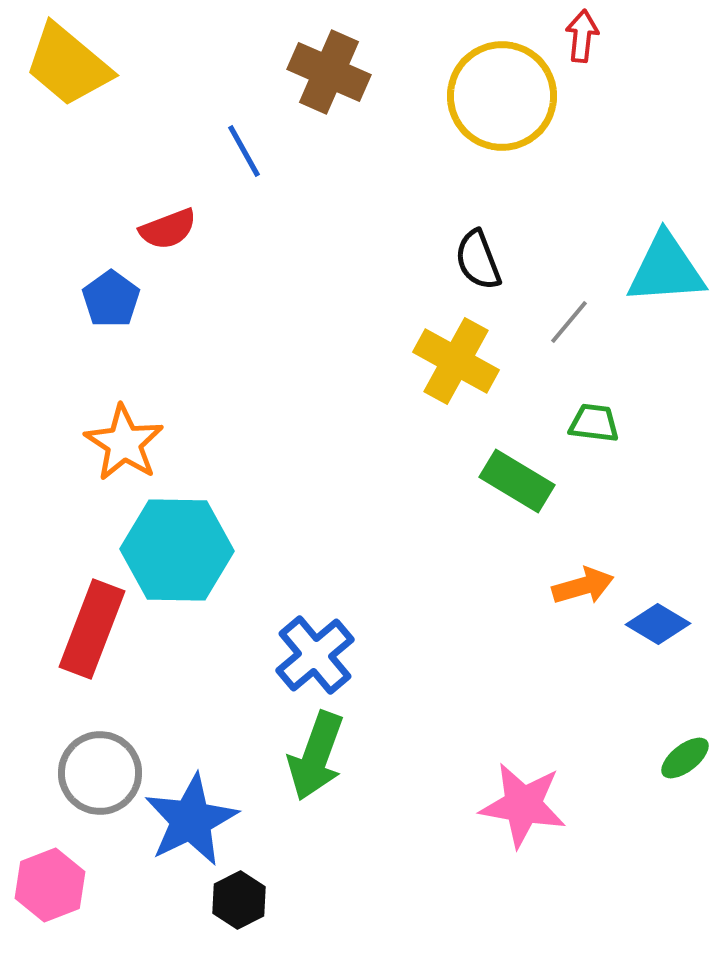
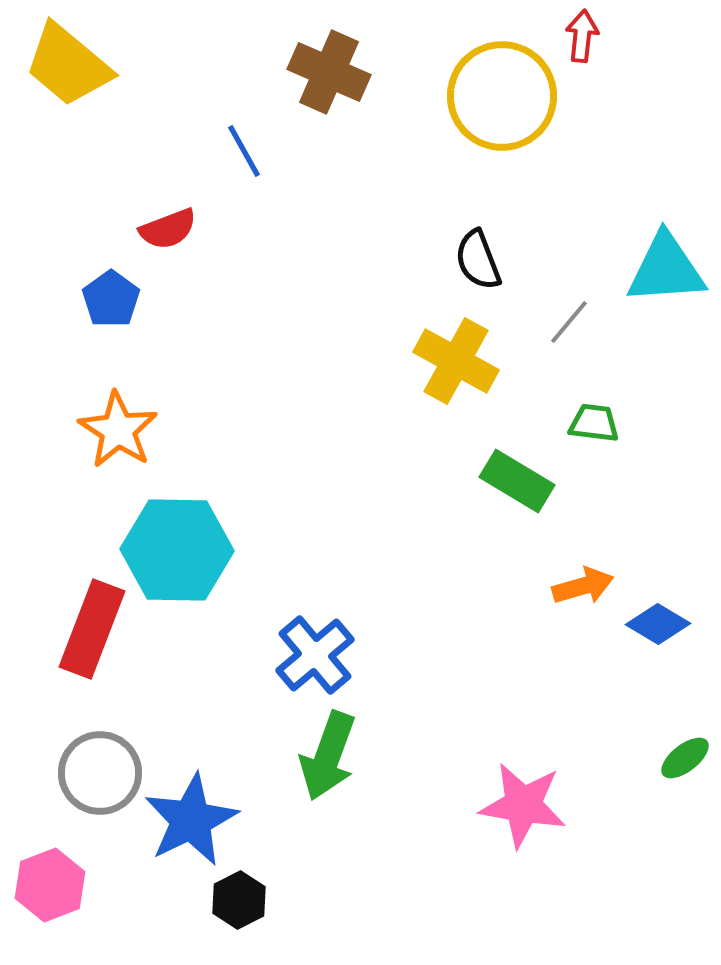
orange star: moved 6 px left, 13 px up
green arrow: moved 12 px right
